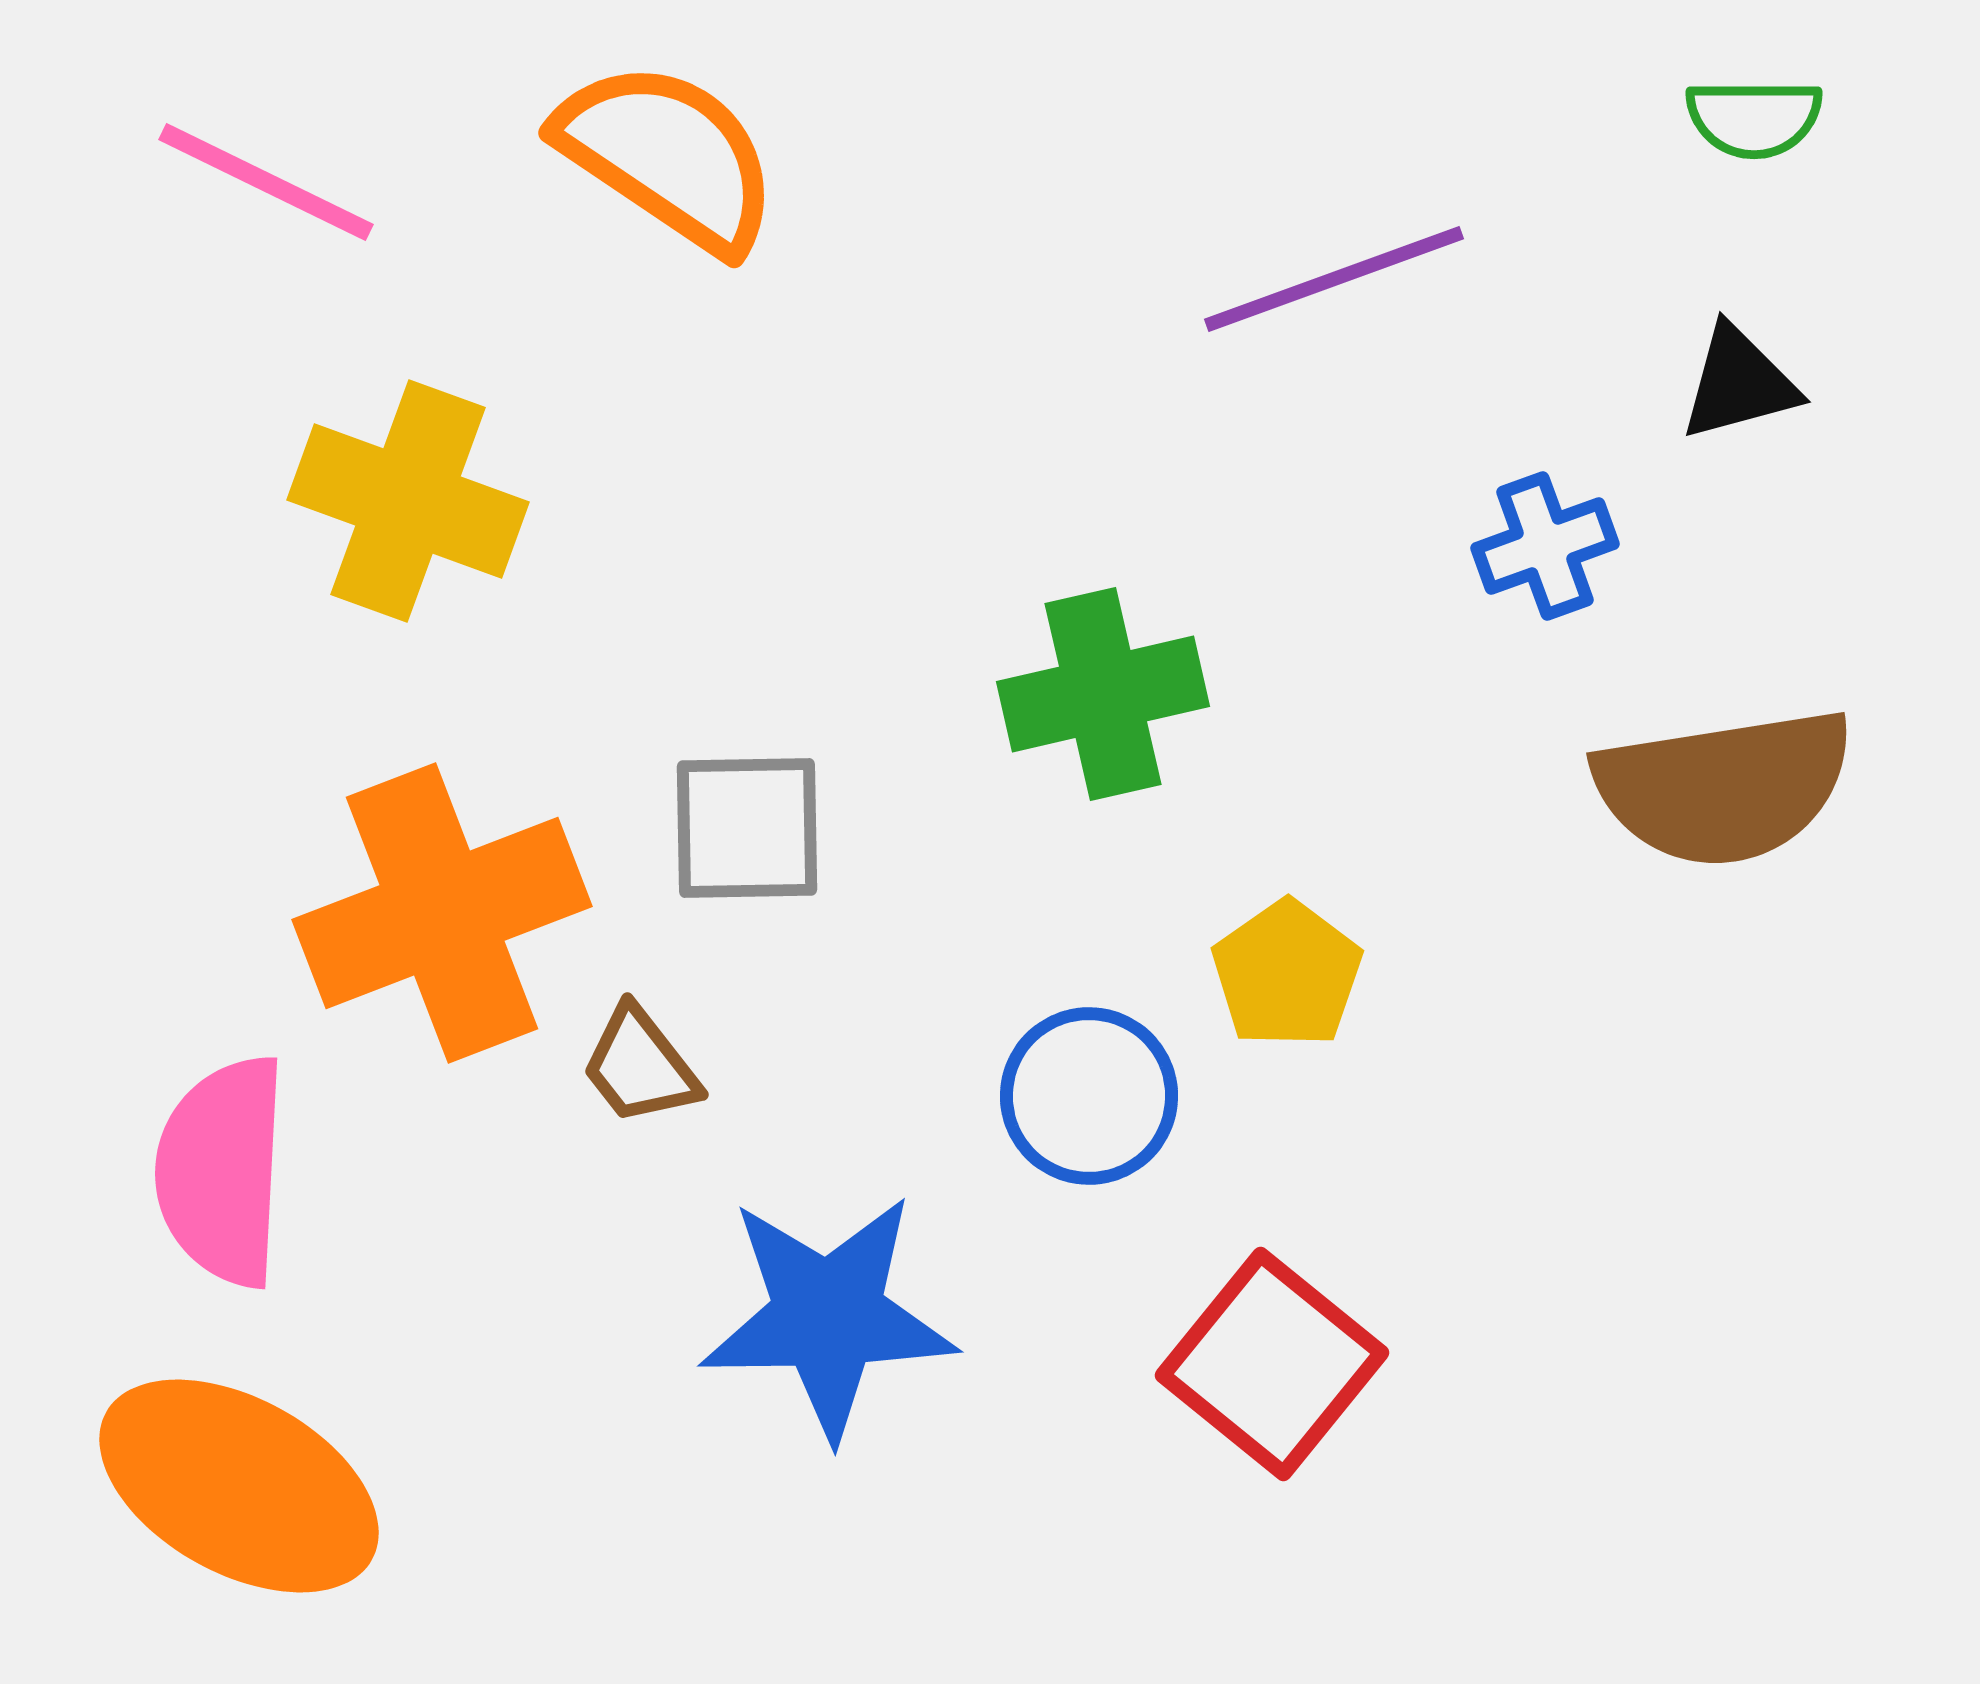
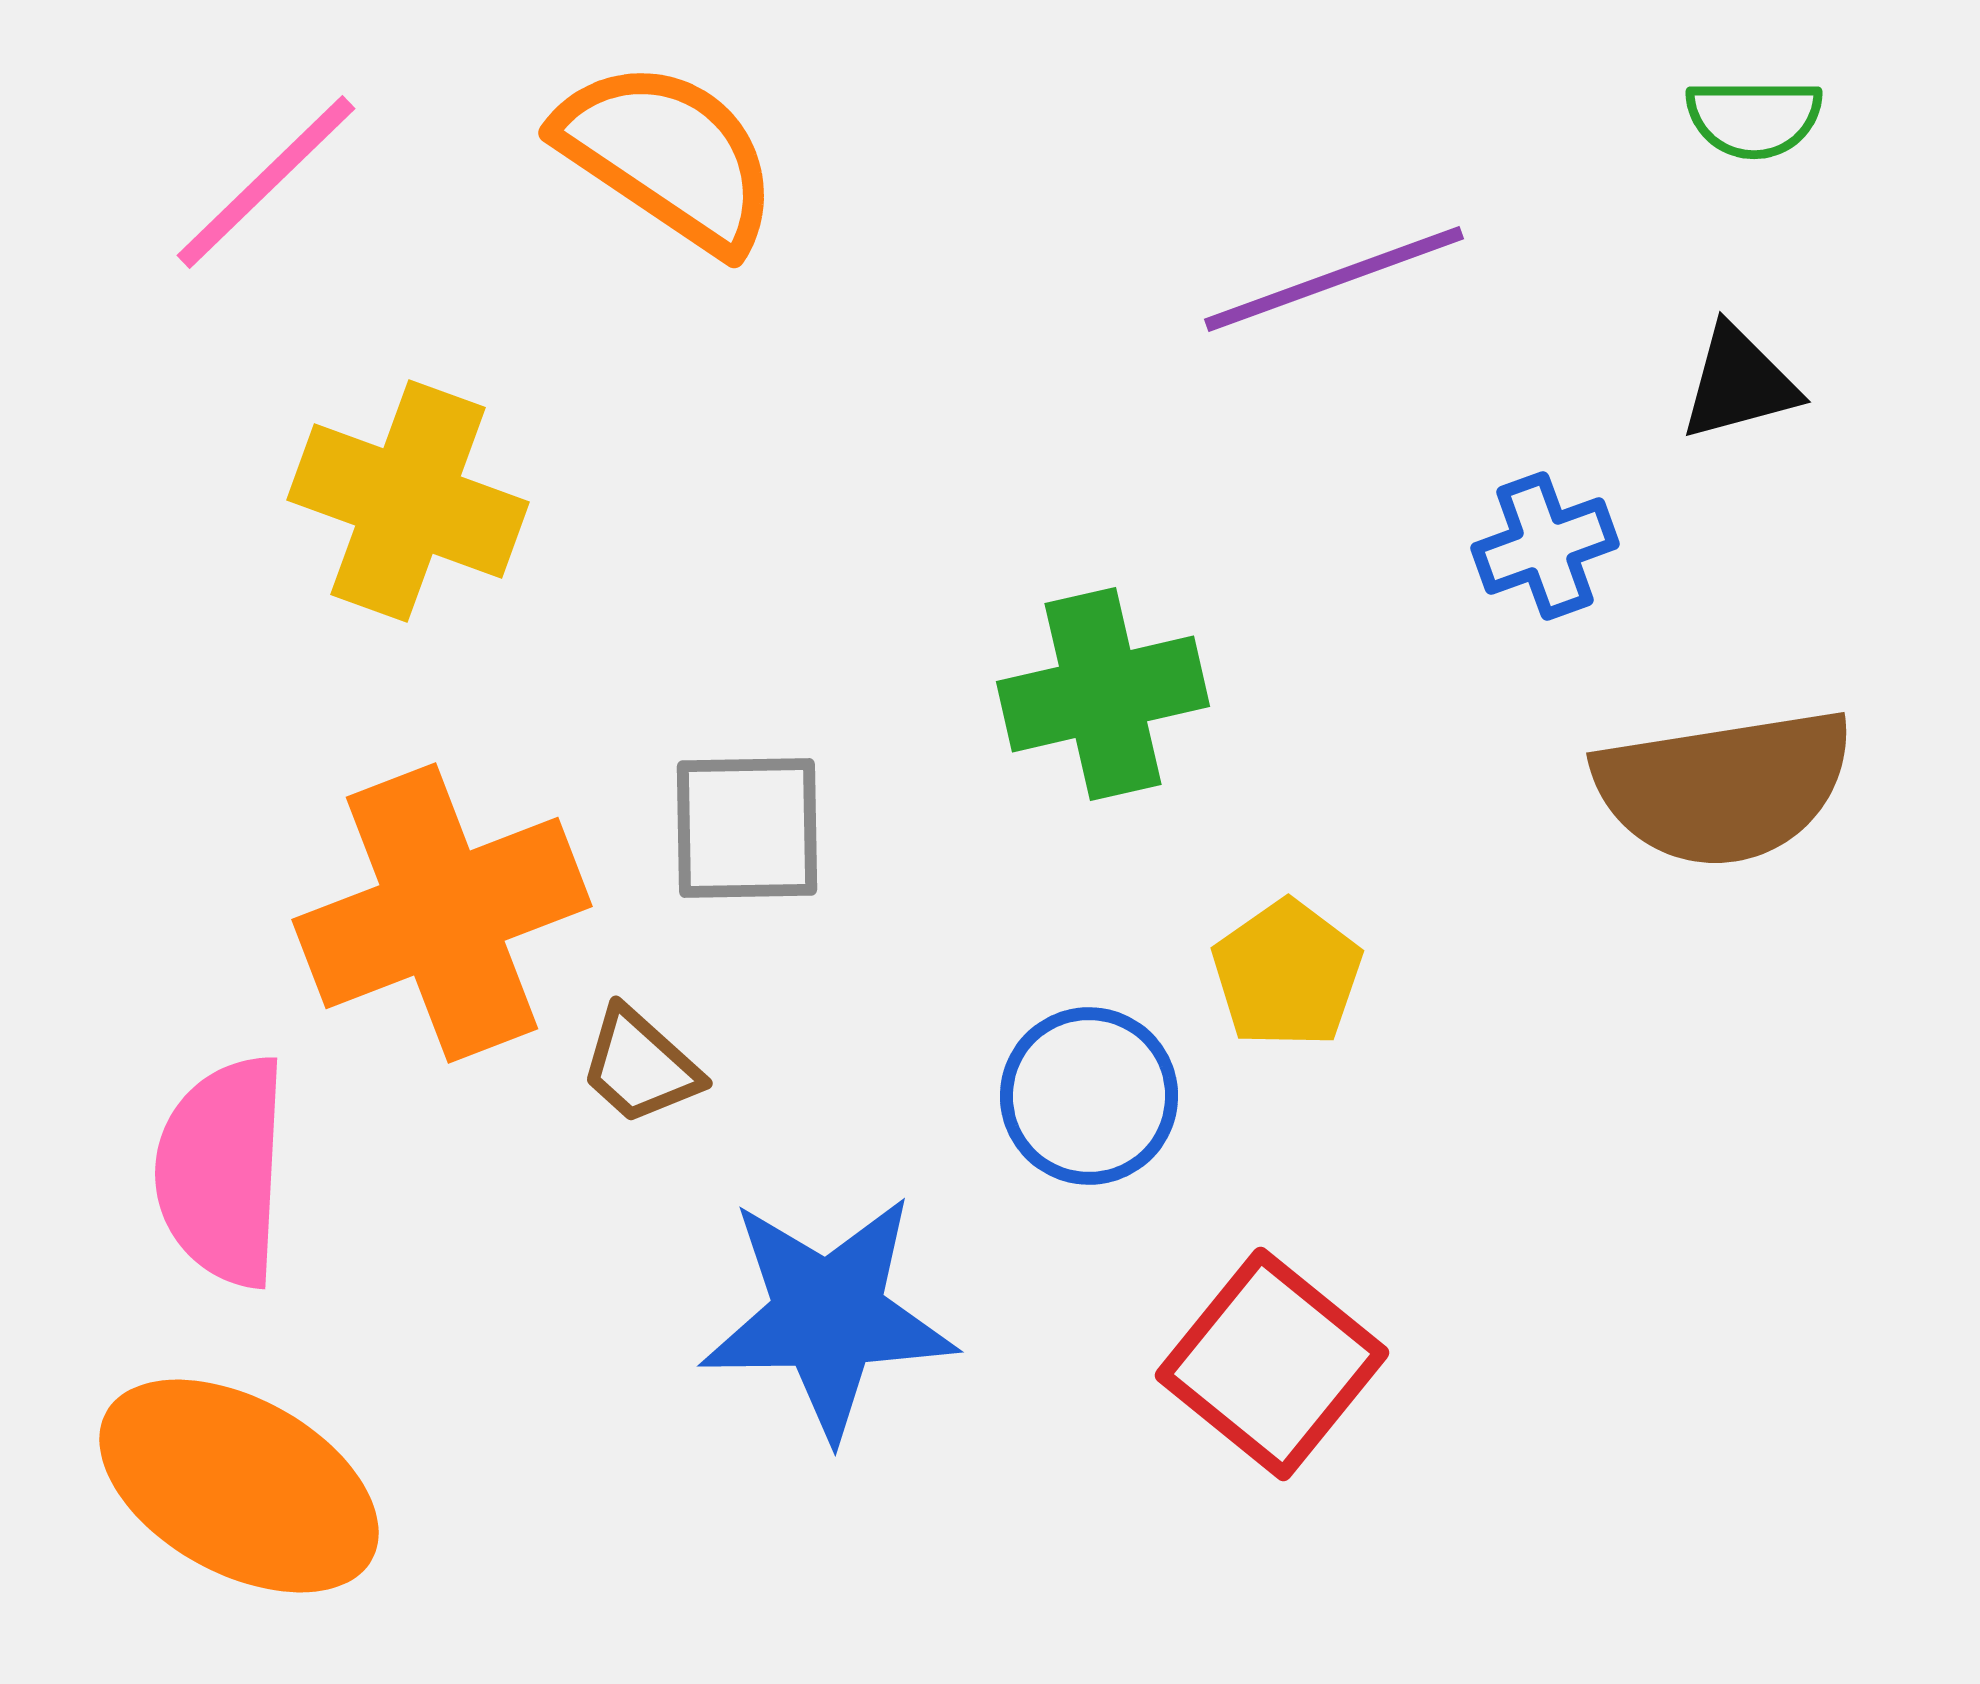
pink line: rotated 70 degrees counterclockwise
brown trapezoid: rotated 10 degrees counterclockwise
